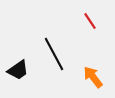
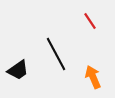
black line: moved 2 px right
orange arrow: rotated 15 degrees clockwise
